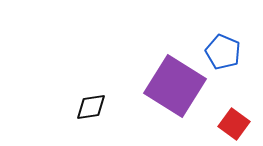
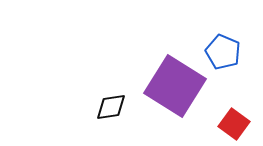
black diamond: moved 20 px right
